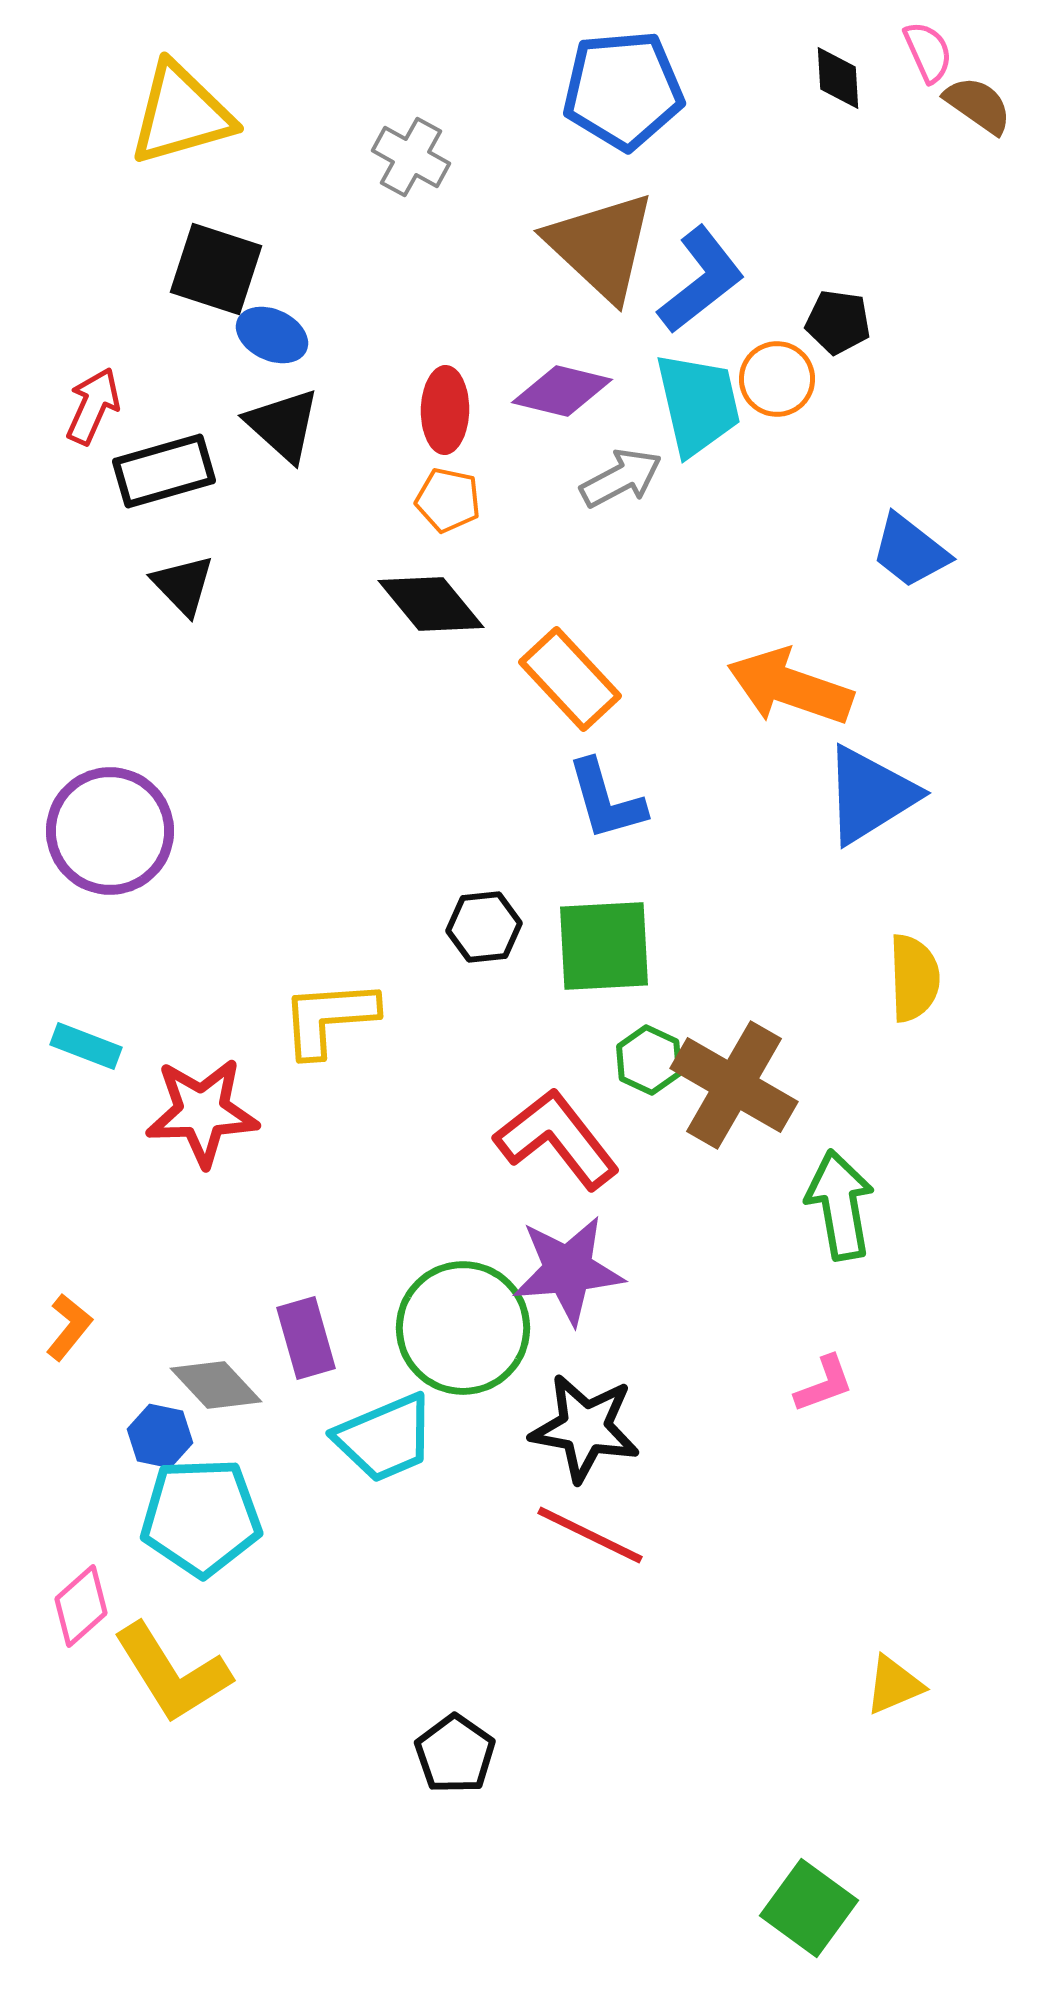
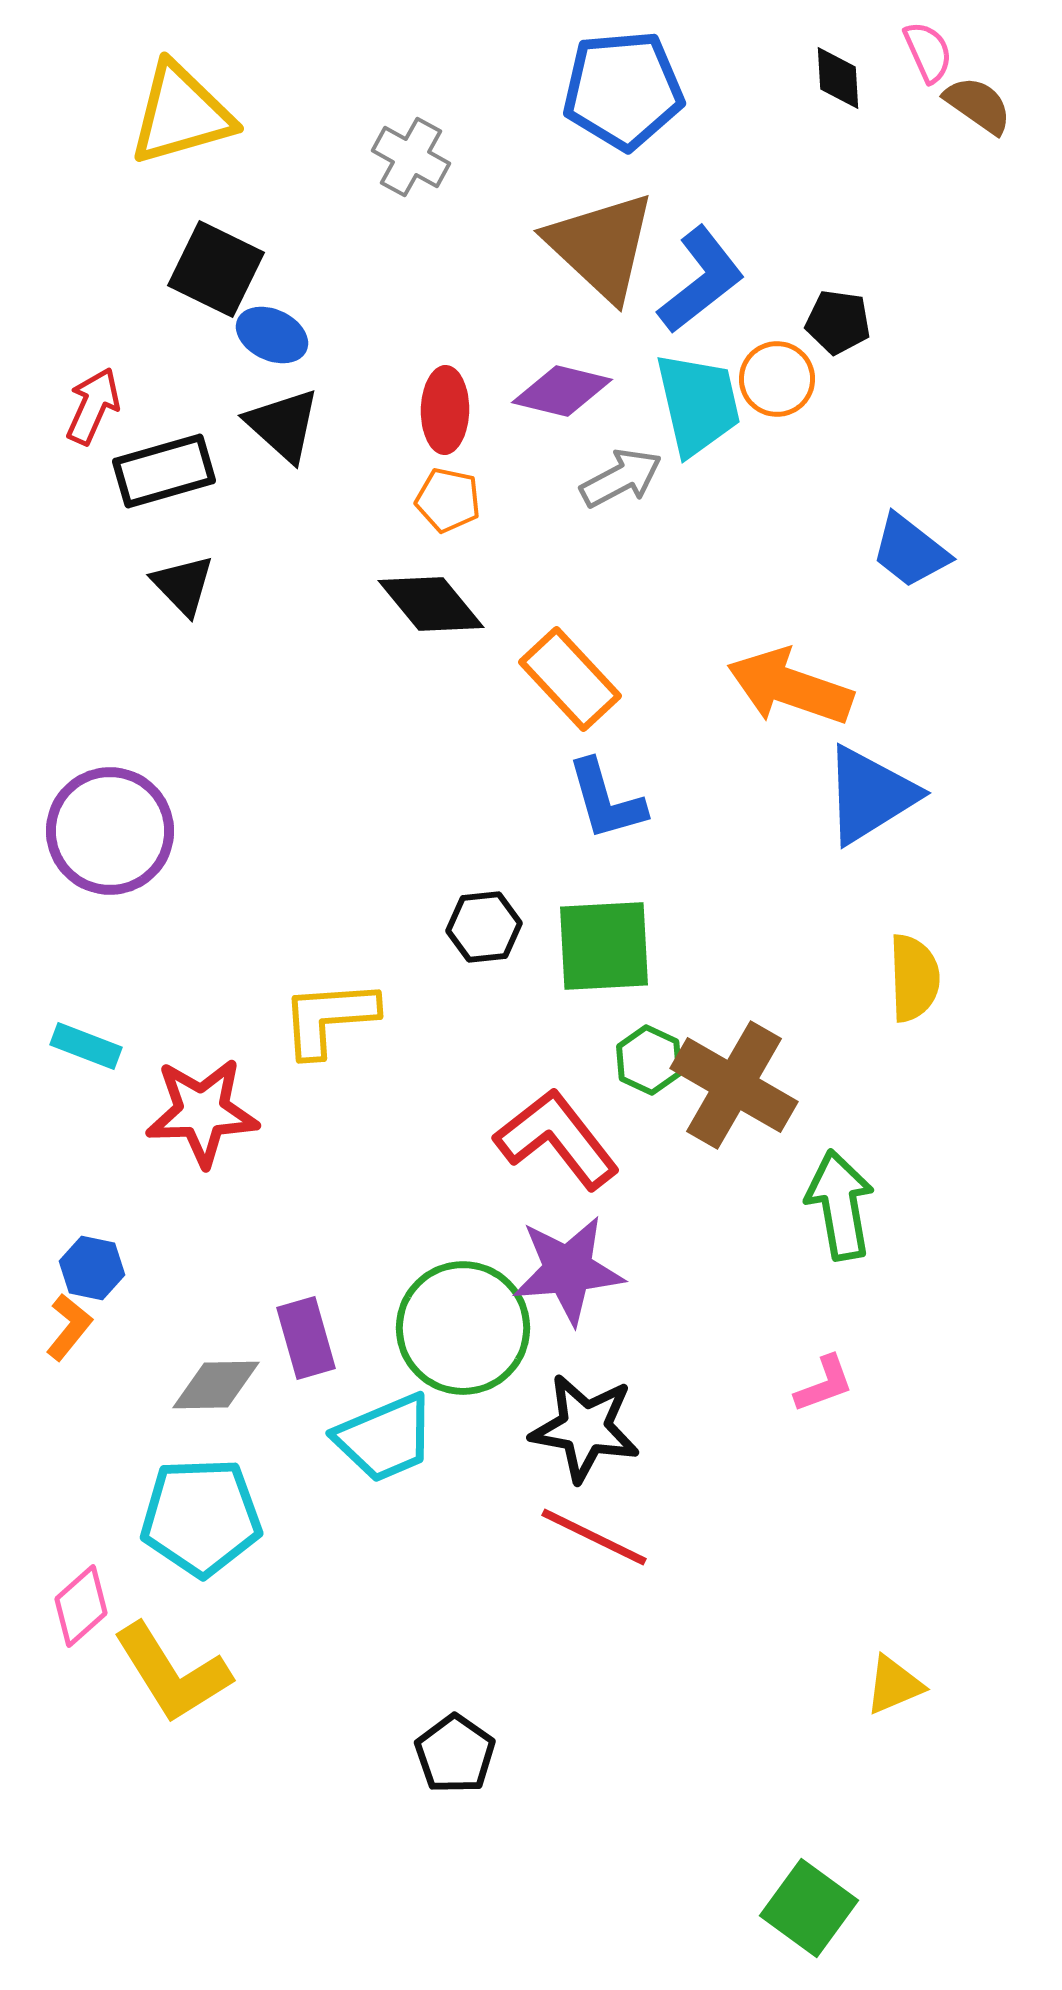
black square at (216, 269): rotated 8 degrees clockwise
gray diamond at (216, 1385): rotated 48 degrees counterclockwise
blue hexagon at (160, 1436): moved 68 px left, 168 px up
red line at (590, 1535): moved 4 px right, 2 px down
